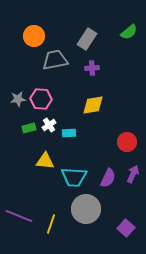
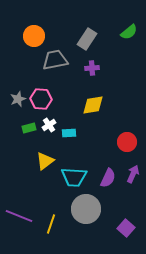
gray star: rotated 14 degrees counterclockwise
yellow triangle: rotated 42 degrees counterclockwise
